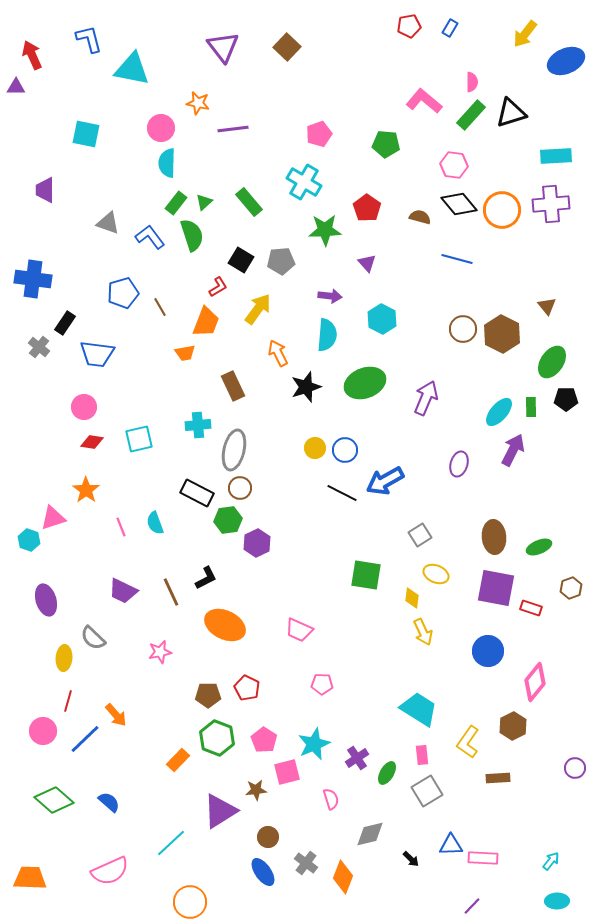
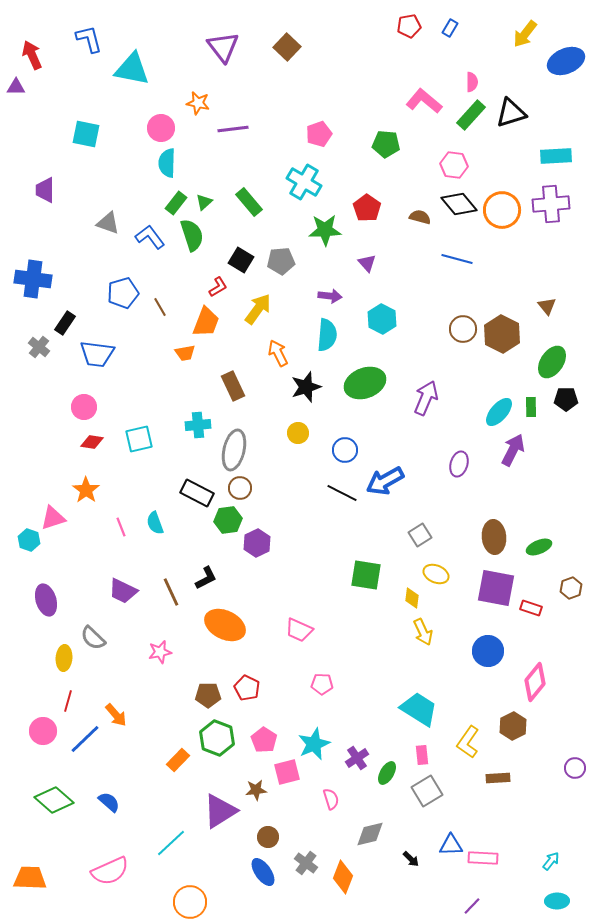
yellow circle at (315, 448): moved 17 px left, 15 px up
